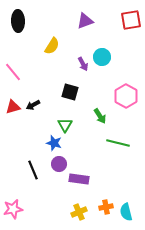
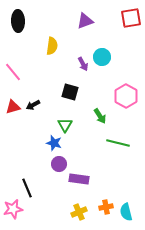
red square: moved 2 px up
yellow semicircle: rotated 24 degrees counterclockwise
black line: moved 6 px left, 18 px down
